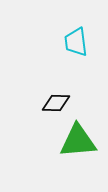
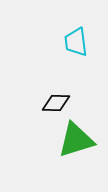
green triangle: moved 2 px left, 1 px up; rotated 12 degrees counterclockwise
